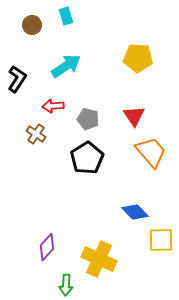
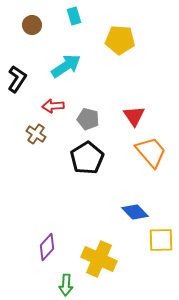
cyan rectangle: moved 8 px right
yellow pentagon: moved 18 px left, 18 px up
